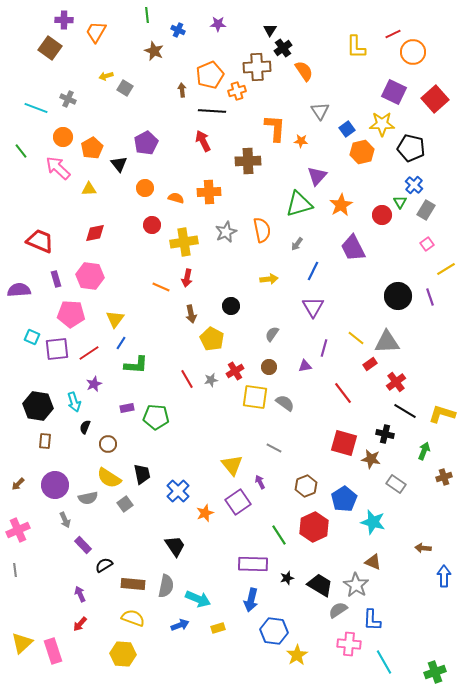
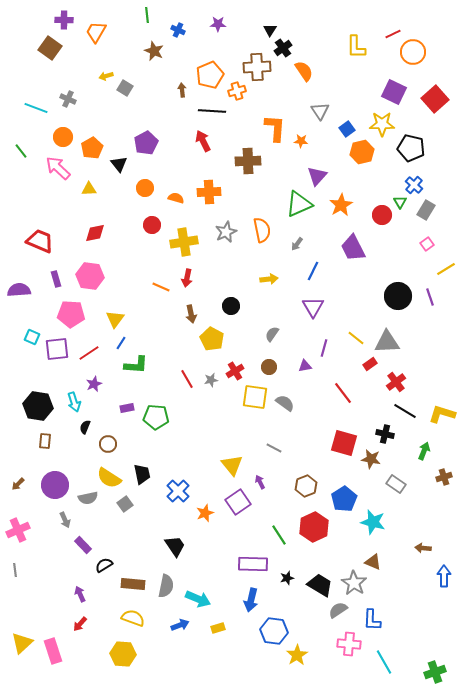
green triangle at (299, 204): rotated 8 degrees counterclockwise
gray star at (356, 585): moved 2 px left, 2 px up
